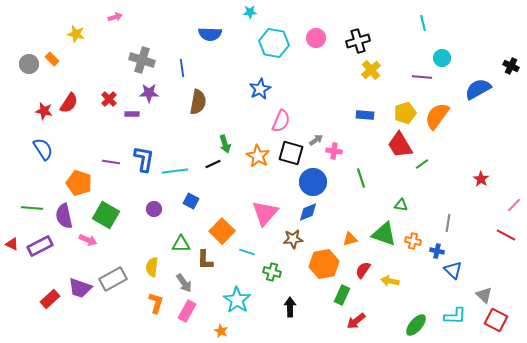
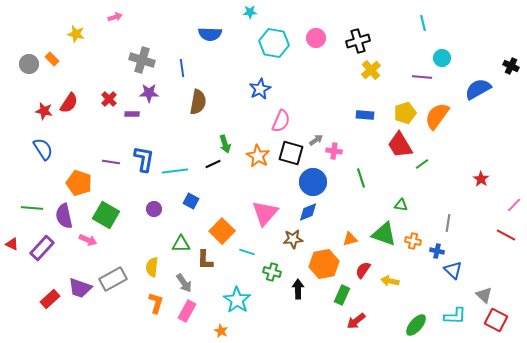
purple rectangle at (40, 246): moved 2 px right, 2 px down; rotated 20 degrees counterclockwise
black arrow at (290, 307): moved 8 px right, 18 px up
